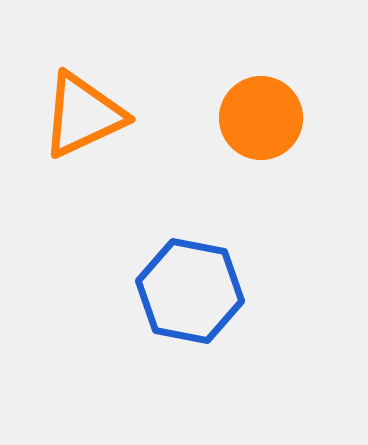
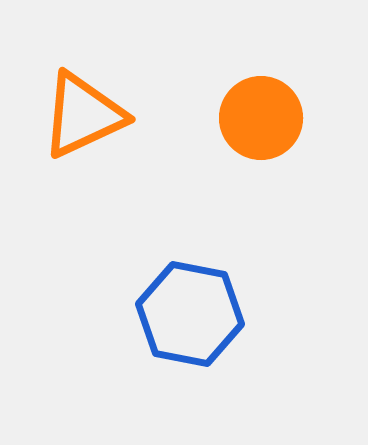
blue hexagon: moved 23 px down
